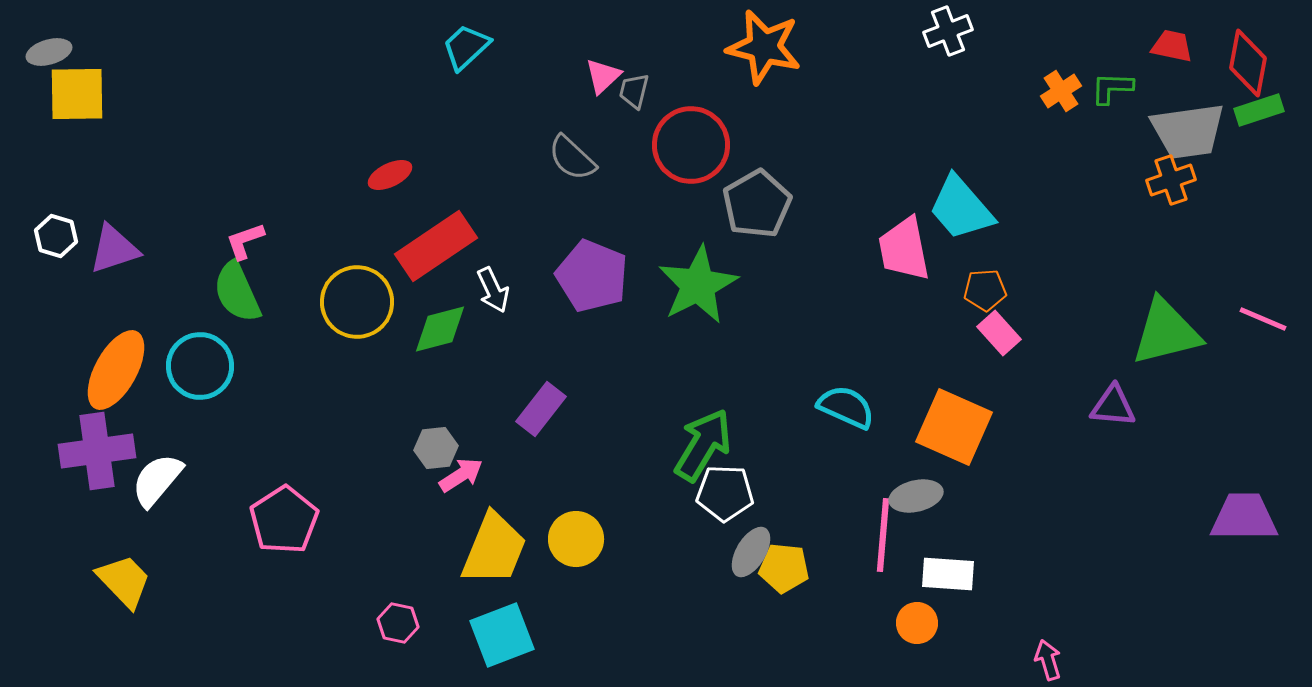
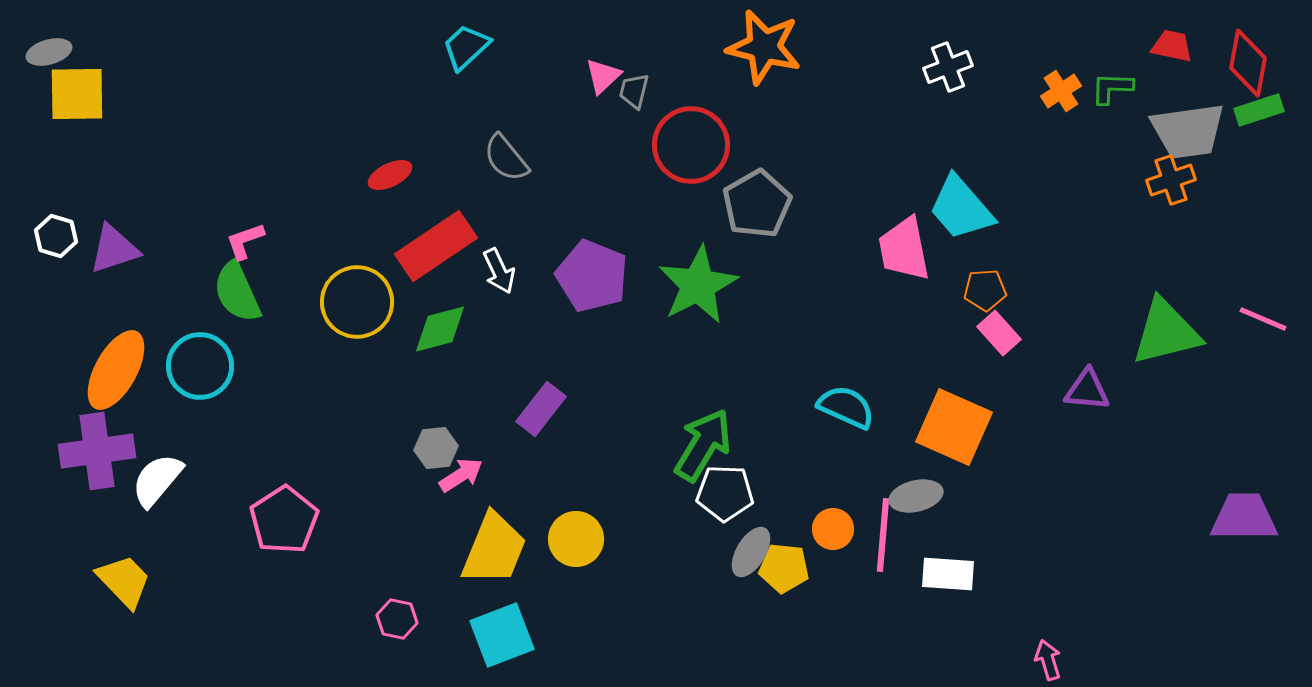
white cross at (948, 31): moved 36 px down
gray semicircle at (572, 158): moved 66 px left; rotated 8 degrees clockwise
white arrow at (493, 290): moved 6 px right, 19 px up
purple triangle at (1113, 406): moved 26 px left, 16 px up
pink hexagon at (398, 623): moved 1 px left, 4 px up
orange circle at (917, 623): moved 84 px left, 94 px up
